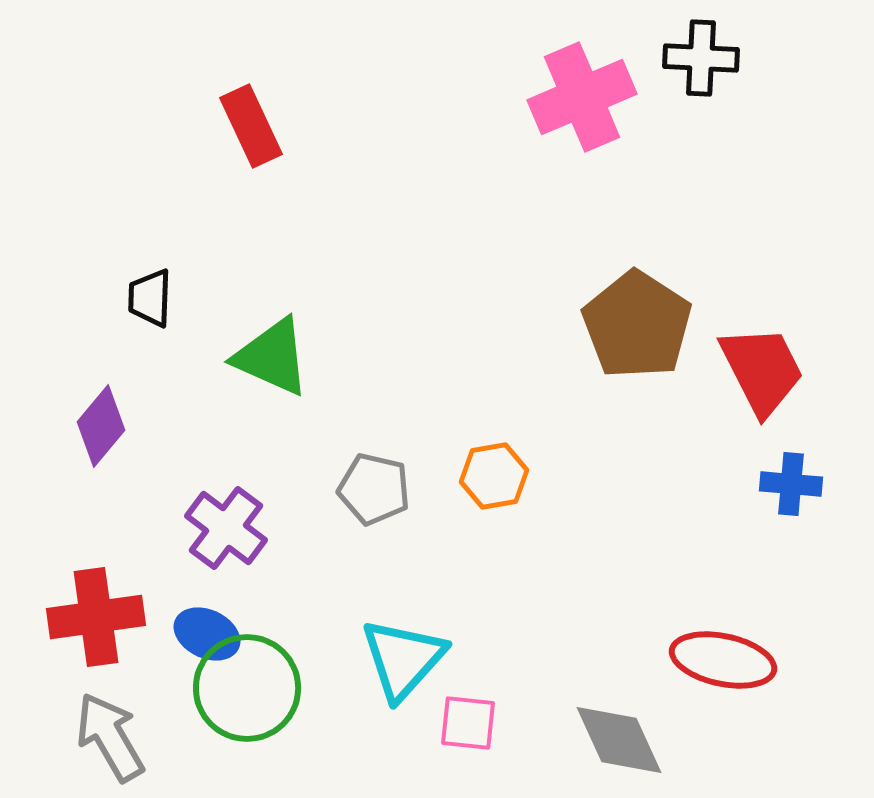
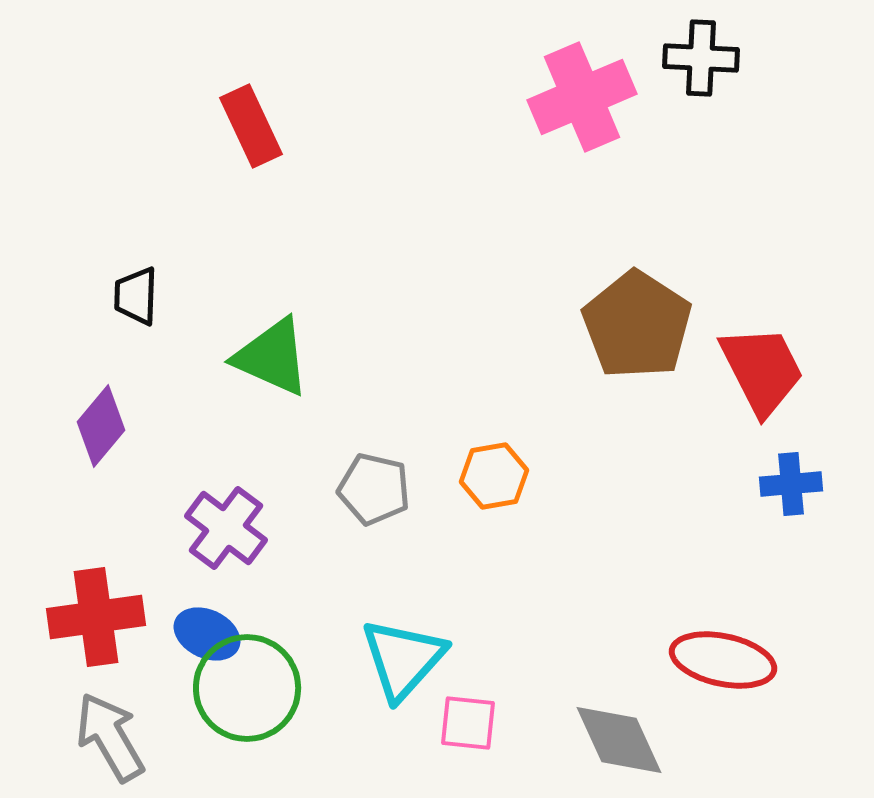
black trapezoid: moved 14 px left, 2 px up
blue cross: rotated 10 degrees counterclockwise
